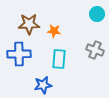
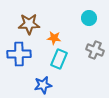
cyan circle: moved 8 px left, 4 px down
orange star: moved 7 px down
cyan rectangle: rotated 18 degrees clockwise
